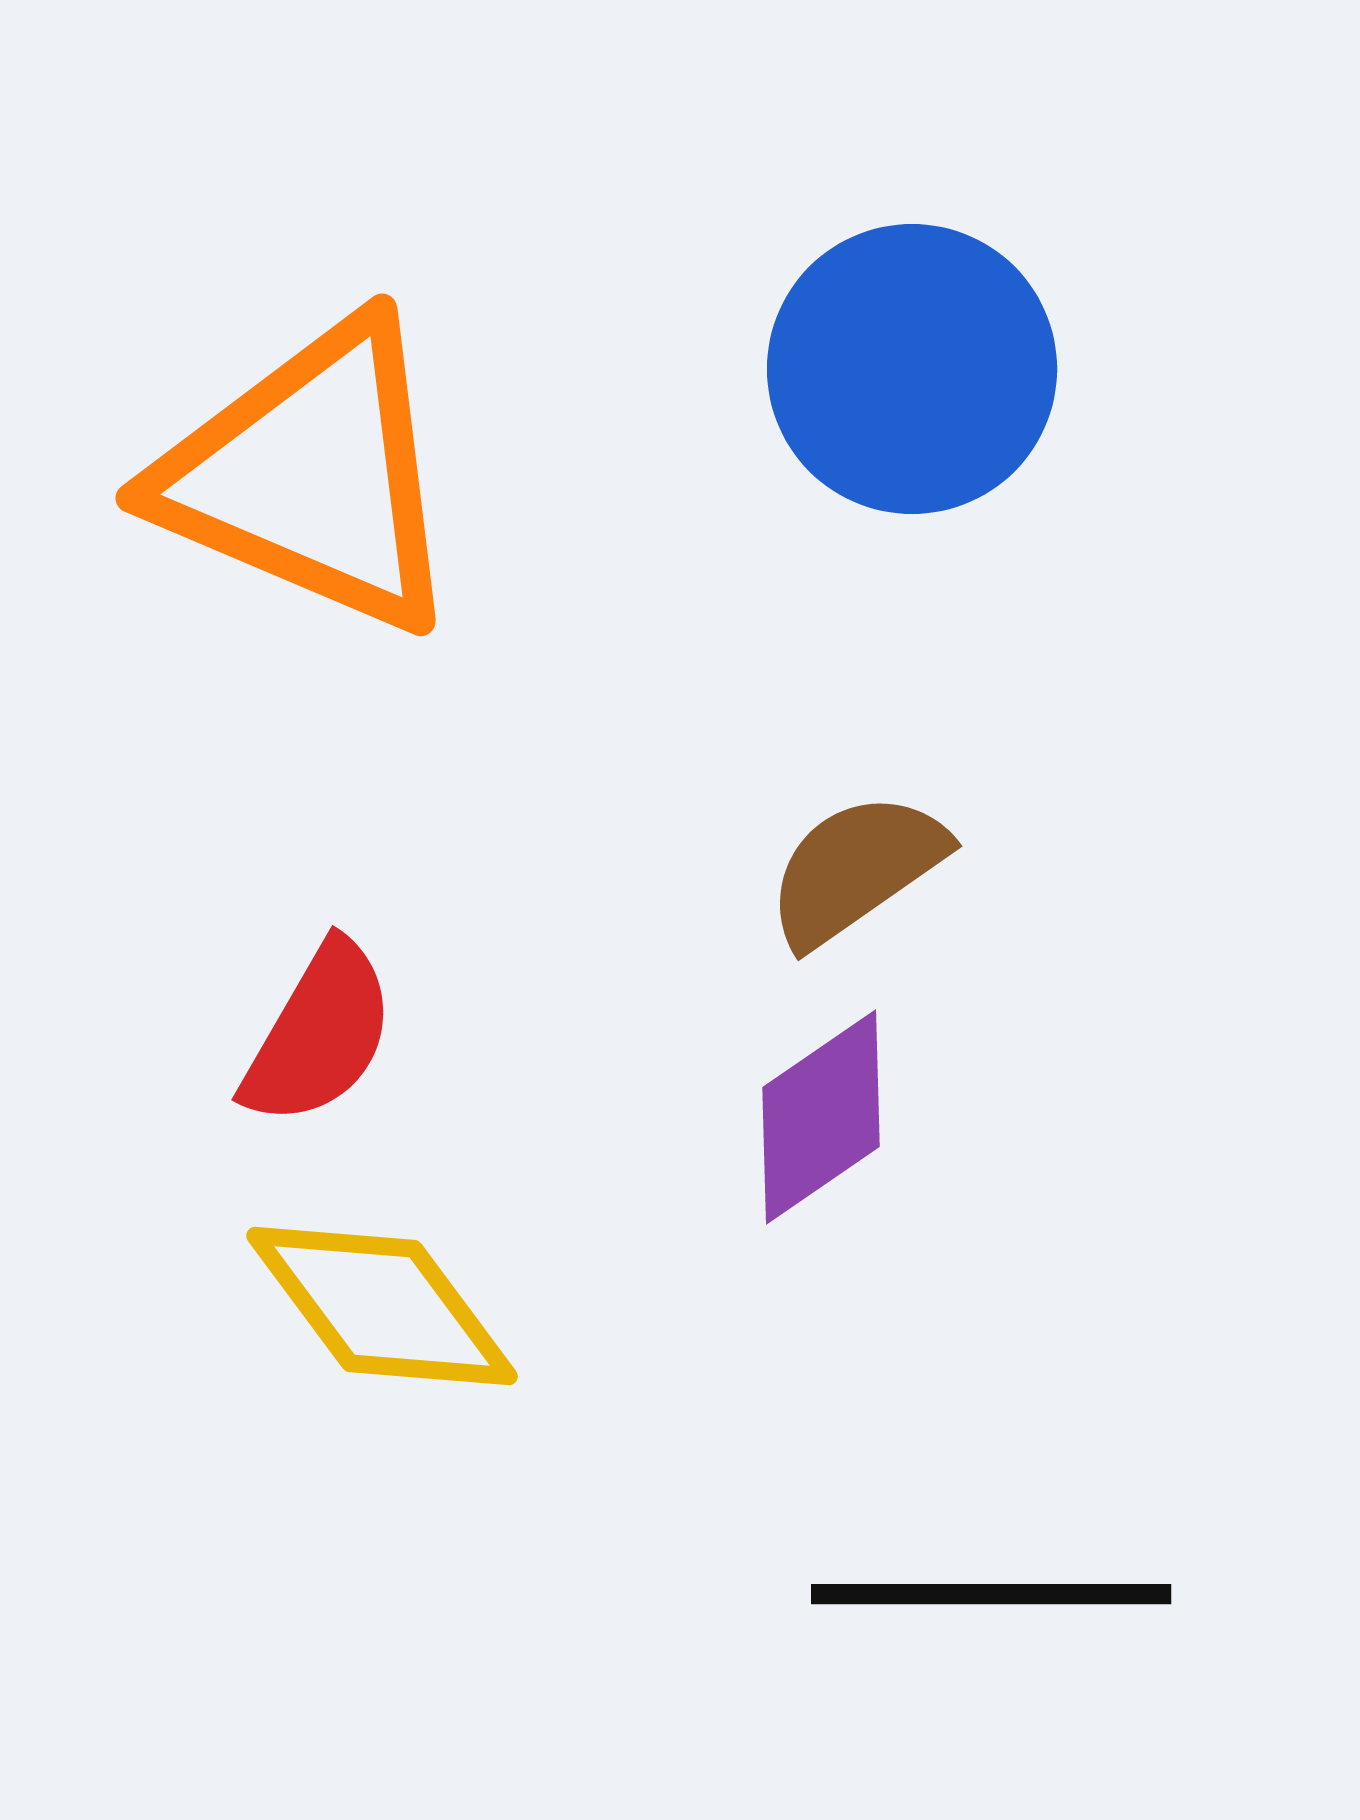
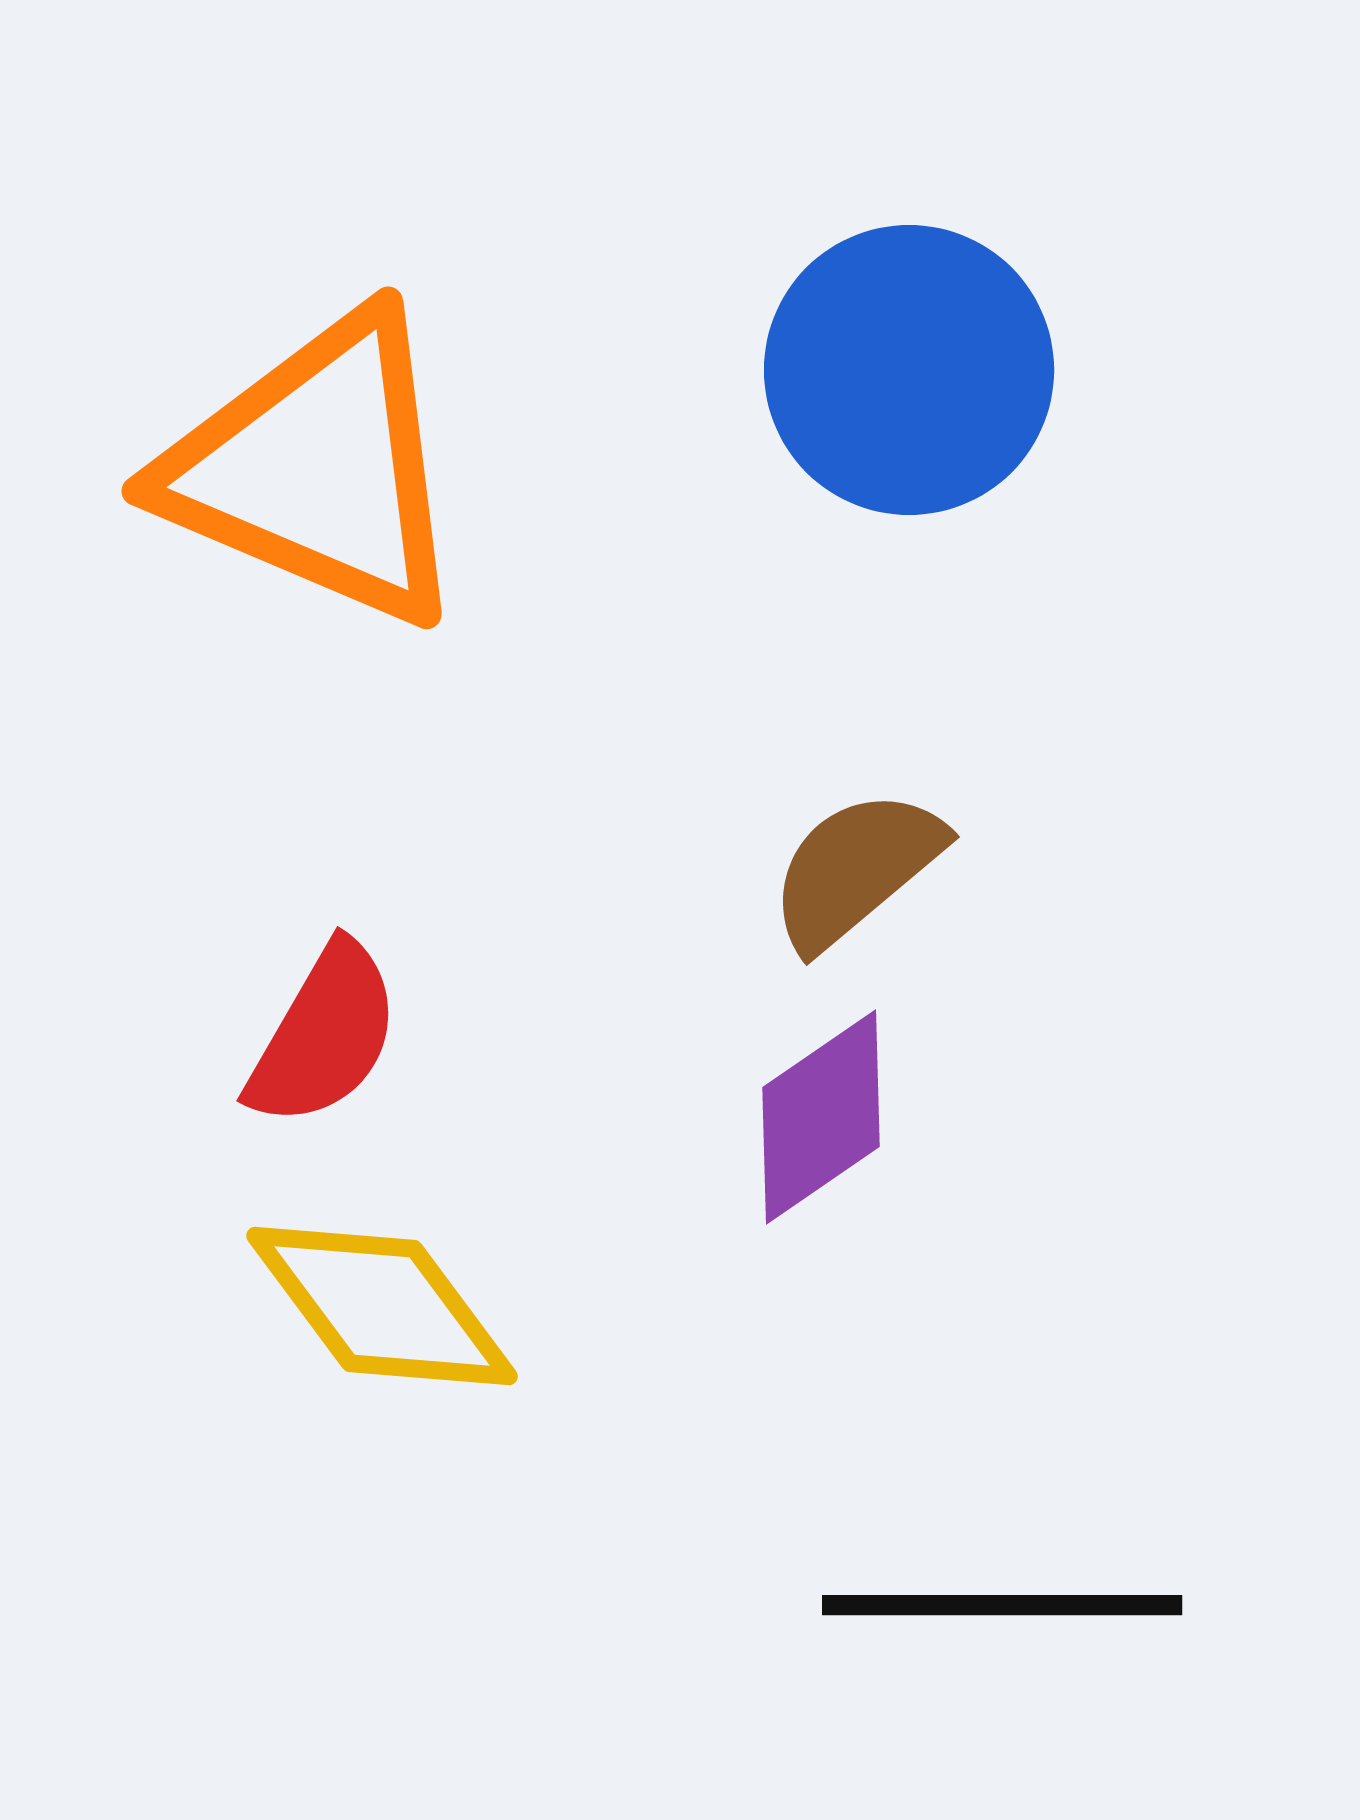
blue circle: moved 3 px left, 1 px down
orange triangle: moved 6 px right, 7 px up
brown semicircle: rotated 5 degrees counterclockwise
red semicircle: moved 5 px right, 1 px down
black line: moved 11 px right, 11 px down
